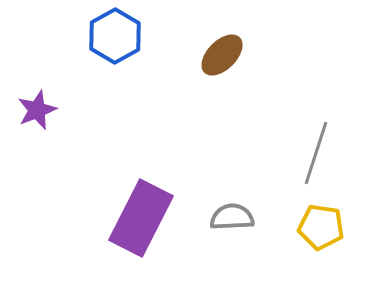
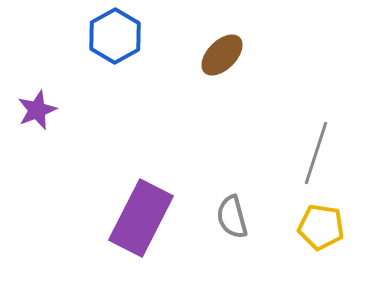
gray semicircle: rotated 102 degrees counterclockwise
